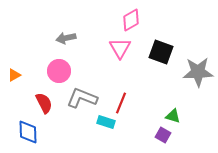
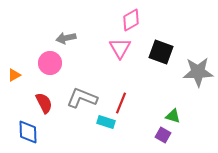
pink circle: moved 9 px left, 8 px up
